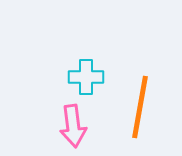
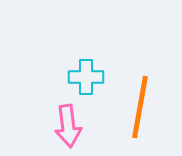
pink arrow: moved 5 px left
